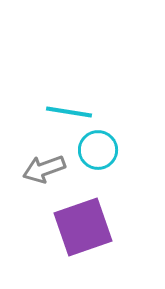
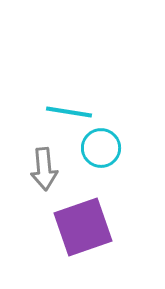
cyan circle: moved 3 px right, 2 px up
gray arrow: rotated 75 degrees counterclockwise
